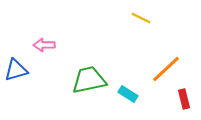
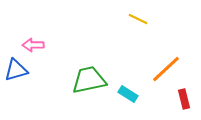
yellow line: moved 3 px left, 1 px down
pink arrow: moved 11 px left
